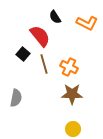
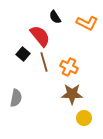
brown line: moved 2 px up
yellow circle: moved 11 px right, 11 px up
